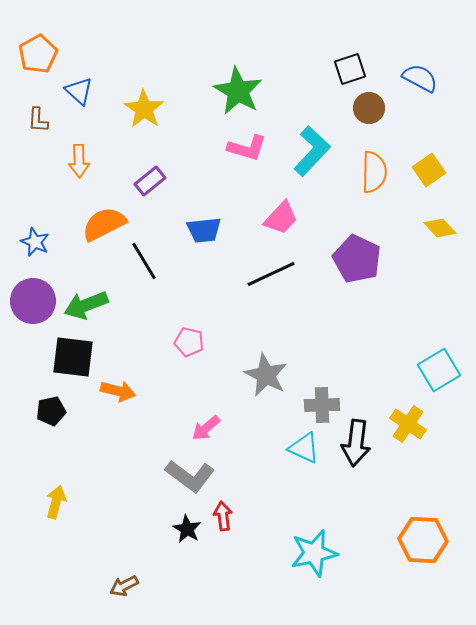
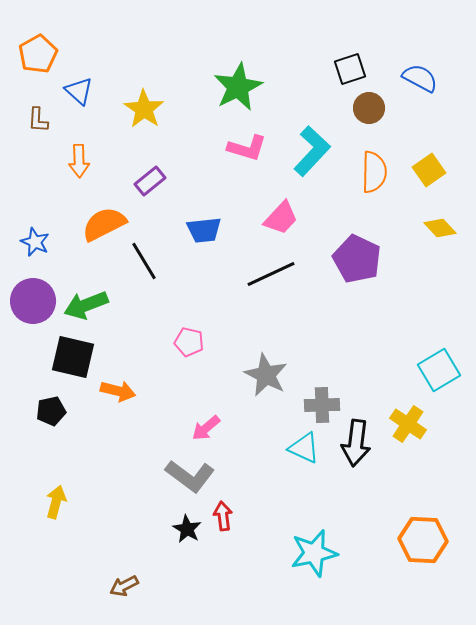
green star at (238, 91): moved 4 px up; rotated 15 degrees clockwise
black square at (73, 357): rotated 6 degrees clockwise
